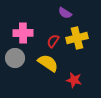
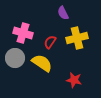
purple semicircle: moved 2 px left; rotated 32 degrees clockwise
pink cross: rotated 18 degrees clockwise
red semicircle: moved 3 px left, 1 px down
yellow semicircle: moved 6 px left
